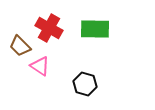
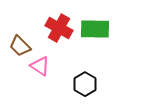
red cross: moved 10 px right
black hexagon: rotated 15 degrees clockwise
